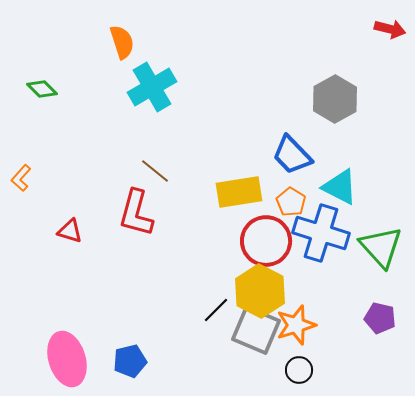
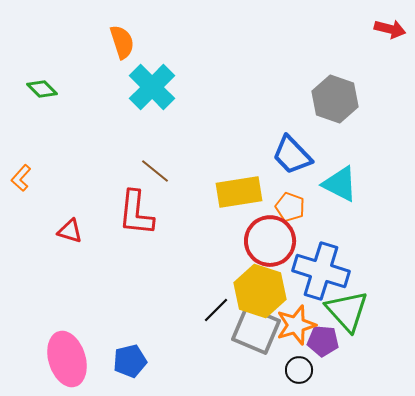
cyan cross: rotated 15 degrees counterclockwise
gray hexagon: rotated 12 degrees counterclockwise
cyan triangle: moved 3 px up
orange pentagon: moved 1 px left, 5 px down; rotated 12 degrees counterclockwise
red L-shape: rotated 9 degrees counterclockwise
blue cross: moved 38 px down
red circle: moved 4 px right
green triangle: moved 34 px left, 64 px down
yellow hexagon: rotated 9 degrees counterclockwise
purple pentagon: moved 57 px left, 23 px down; rotated 8 degrees counterclockwise
